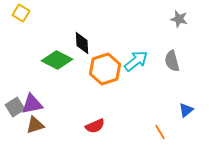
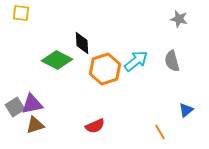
yellow square: rotated 24 degrees counterclockwise
